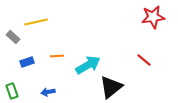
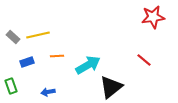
yellow line: moved 2 px right, 13 px down
green rectangle: moved 1 px left, 5 px up
